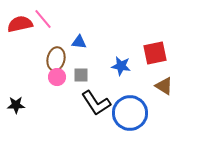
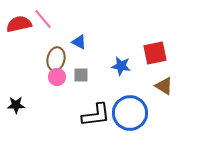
red semicircle: moved 1 px left
blue triangle: rotated 21 degrees clockwise
black L-shape: moved 12 px down; rotated 64 degrees counterclockwise
